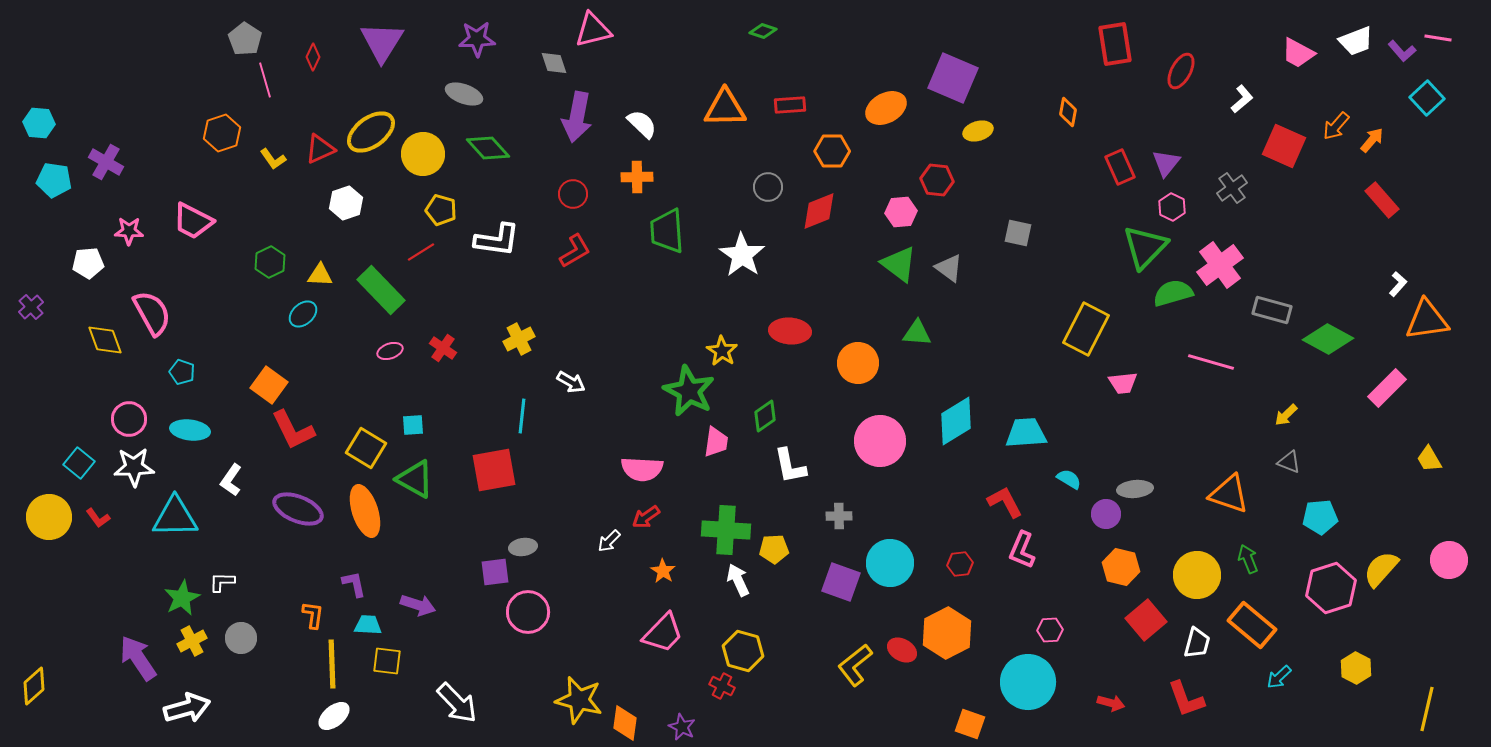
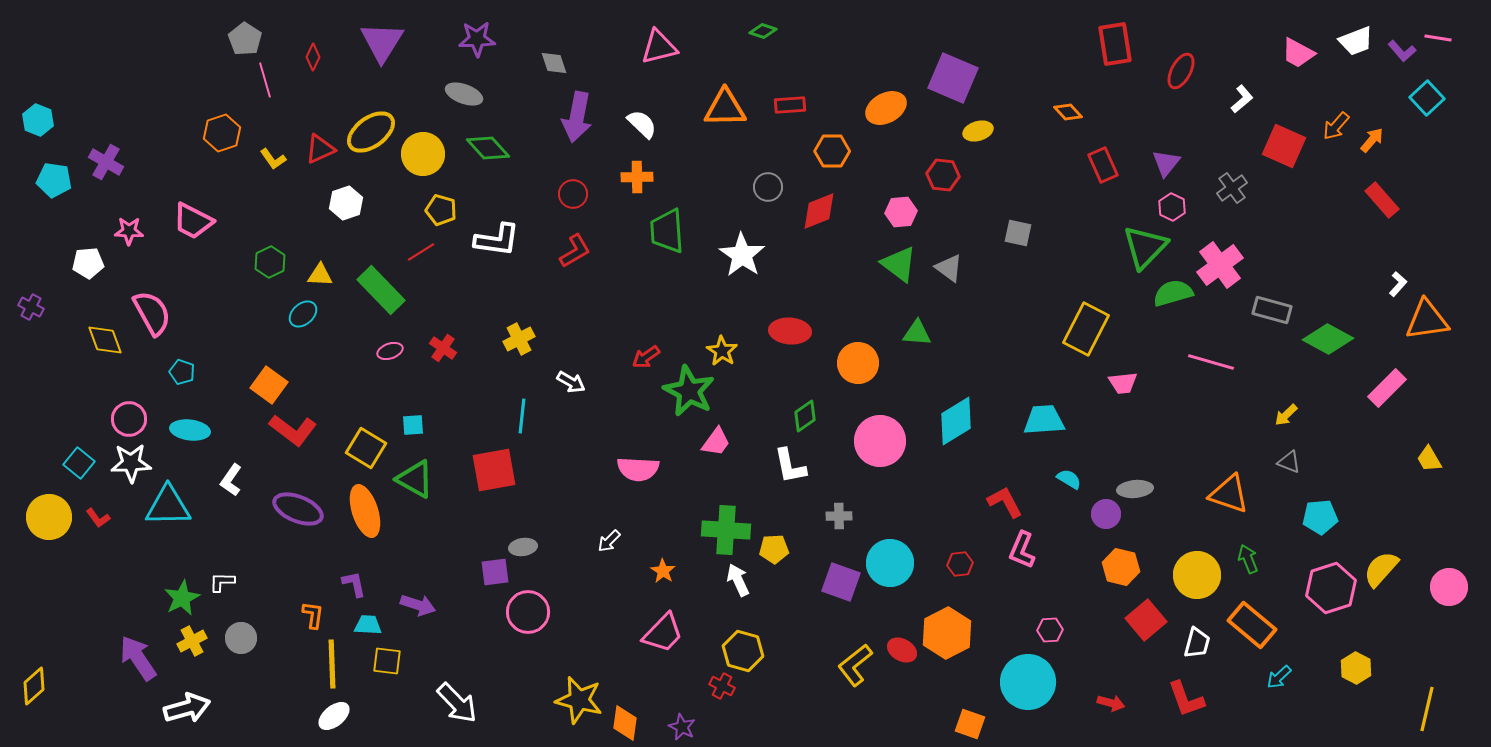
pink triangle at (593, 30): moved 66 px right, 17 px down
orange diamond at (1068, 112): rotated 52 degrees counterclockwise
cyan hexagon at (39, 123): moved 1 px left, 3 px up; rotated 16 degrees clockwise
red rectangle at (1120, 167): moved 17 px left, 2 px up
red hexagon at (937, 180): moved 6 px right, 5 px up
purple cross at (31, 307): rotated 20 degrees counterclockwise
green diamond at (765, 416): moved 40 px right
red L-shape at (293, 430): rotated 27 degrees counterclockwise
cyan trapezoid at (1026, 433): moved 18 px right, 13 px up
pink trapezoid at (716, 442): rotated 28 degrees clockwise
white star at (134, 467): moved 3 px left, 4 px up
pink semicircle at (642, 469): moved 4 px left
cyan triangle at (175, 517): moved 7 px left, 11 px up
red arrow at (646, 517): moved 160 px up
pink circle at (1449, 560): moved 27 px down
